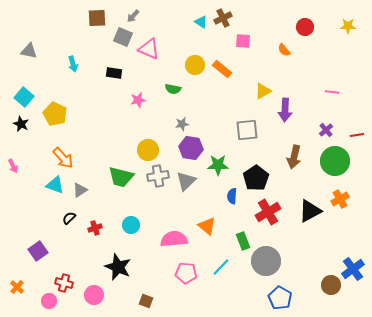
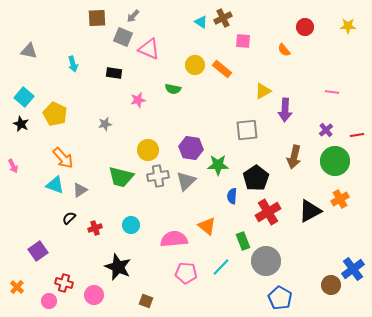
gray star at (182, 124): moved 77 px left
